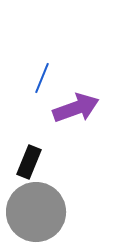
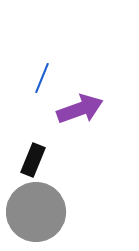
purple arrow: moved 4 px right, 1 px down
black rectangle: moved 4 px right, 2 px up
